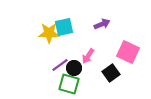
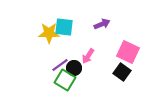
cyan square: rotated 18 degrees clockwise
black square: moved 11 px right, 1 px up; rotated 18 degrees counterclockwise
green square: moved 4 px left, 4 px up; rotated 15 degrees clockwise
